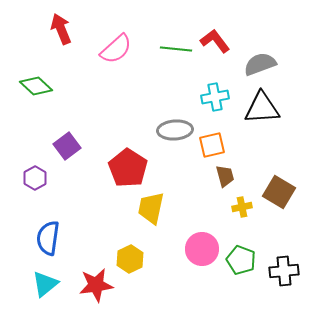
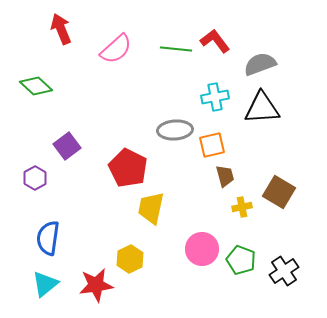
red pentagon: rotated 6 degrees counterclockwise
black cross: rotated 28 degrees counterclockwise
